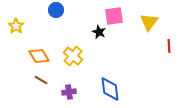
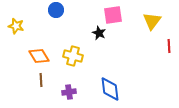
pink square: moved 1 px left, 1 px up
yellow triangle: moved 3 px right, 1 px up
yellow star: rotated 21 degrees counterclockwise
black star: moved 1 px down
yellow cross: rotated 24 degrees counterclockwise
brown line: rotated 56 degrees clockwise
